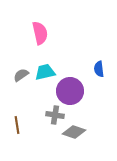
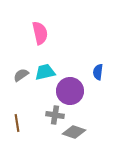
blue semicircle: moved 1 px left, 3 px down; rotated 14 degrees clockwise
brown line: moved 2 px up
